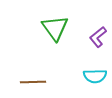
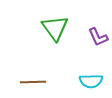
purple L-shape: rotated 75 degrees counterclockwise
cyan semicircle: moved 4 px left, 5 px down
